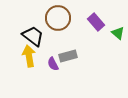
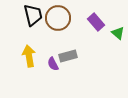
black trapezoid: moved 21 px up; rotated 40 degrees clockwise
